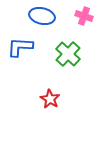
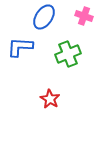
blue ellipse: moved 2 px right, 1 px down; rotated 70 degrees counterclockwise
green cross: rotated 25 degrees clockwise
